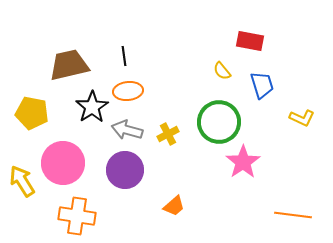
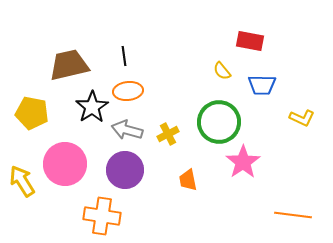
blue trapezoid: rotated 108 degrees clockwise
pink circle: moved 2 px right, 1 px down
orange trapezoid: moved 14 px right, 26 px up; rotated 120 degrees clockwise
orange cross: moved 25 px right
